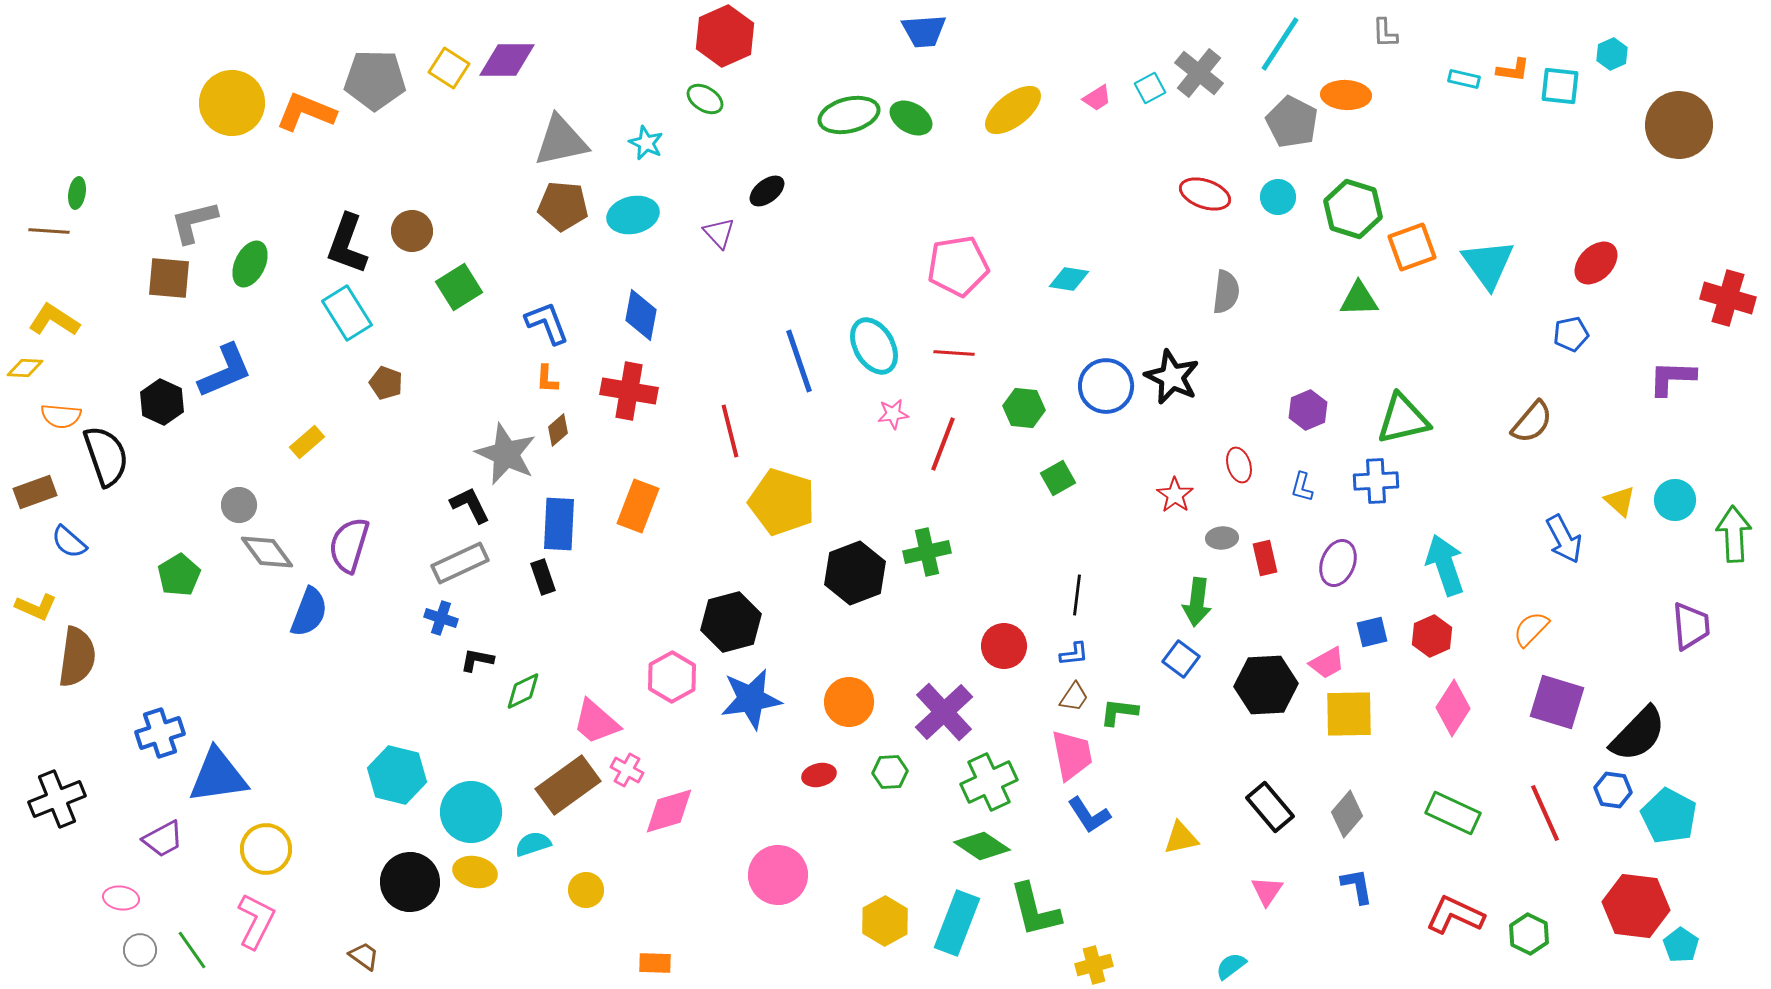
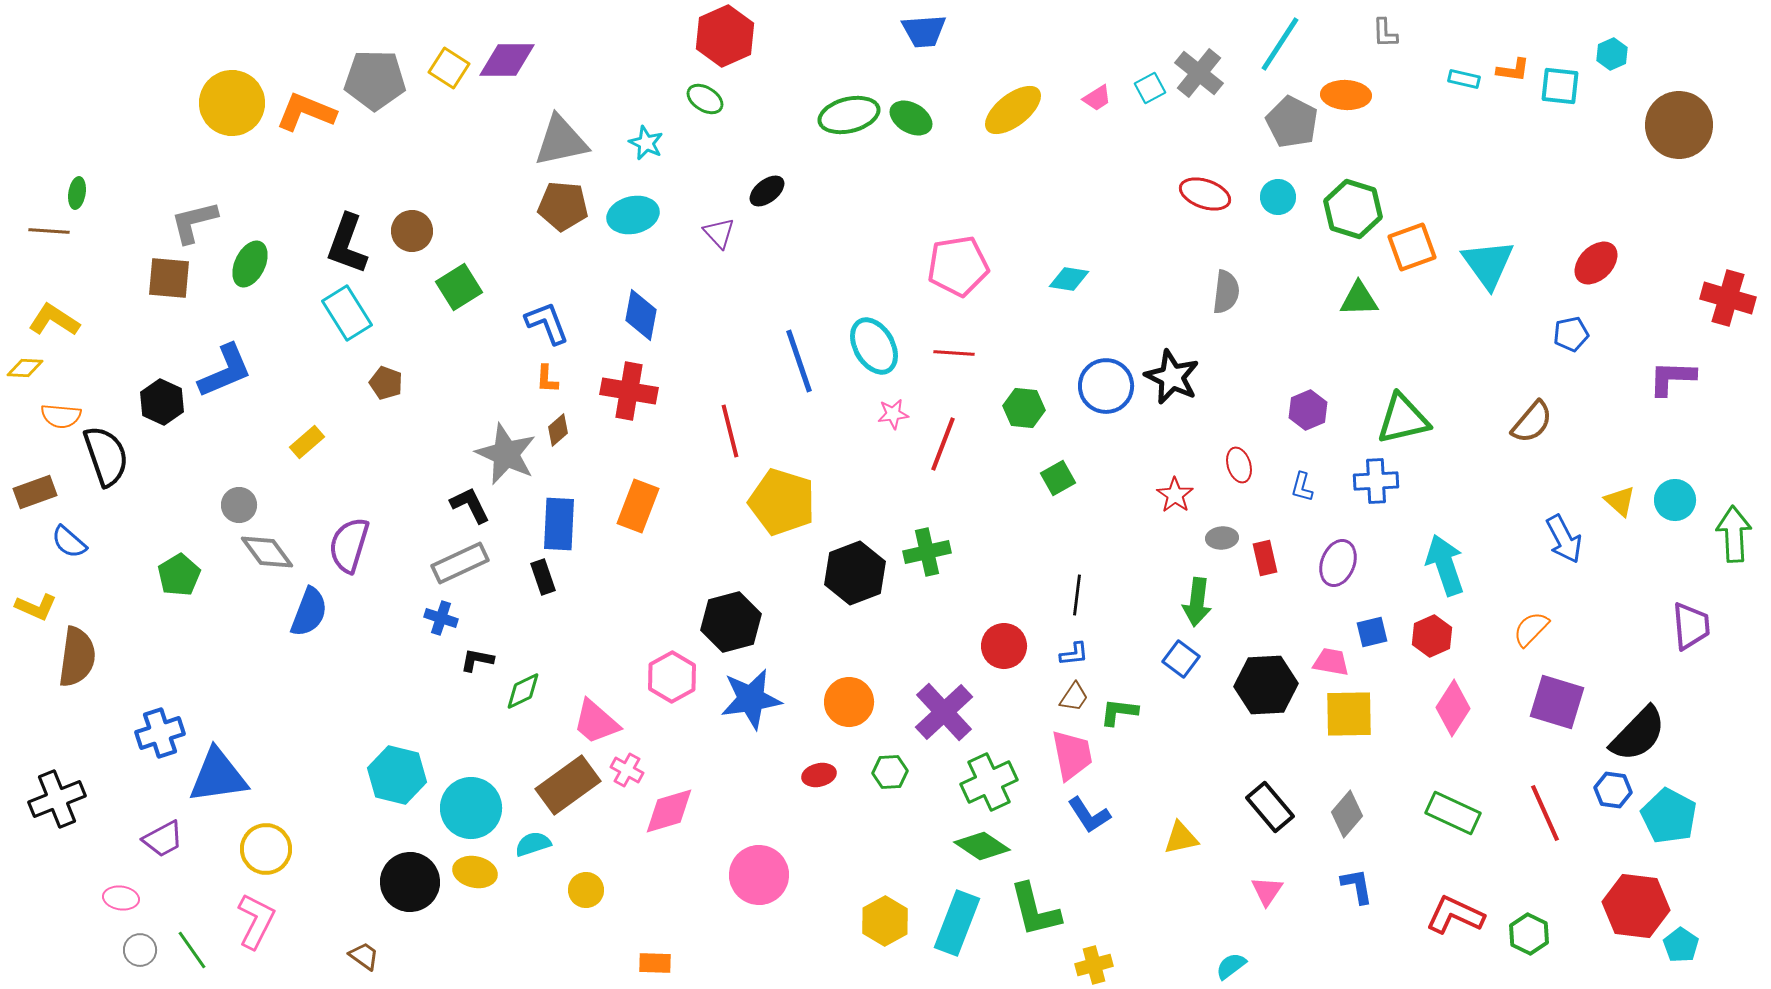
pink trapezoid at (1327, 663): moved 4 px right, 1 px up; rotated 141 degrees counterclockwise
cyan circle at (471, 812): moved 4 px up
pink circle at (778, 875): moved 19 px left
